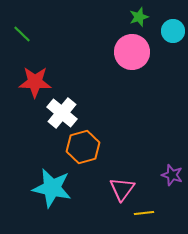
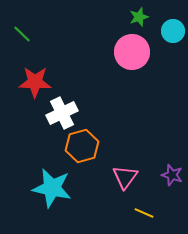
white cross: rotated 24 degrees clockwise
orange hexagon: moved 1 px left, 1 px up
pink triangle: moved 3 px right, 12 px up
yellow line: rotated 30 degrees clockwise
